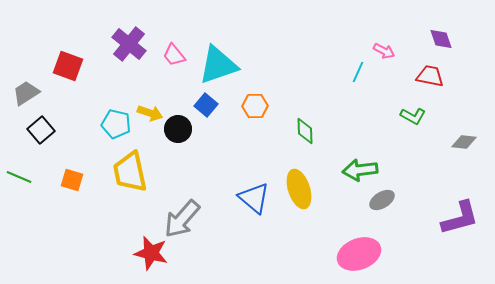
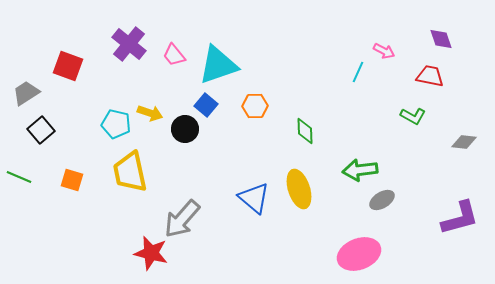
black circle: moved 7 px right
